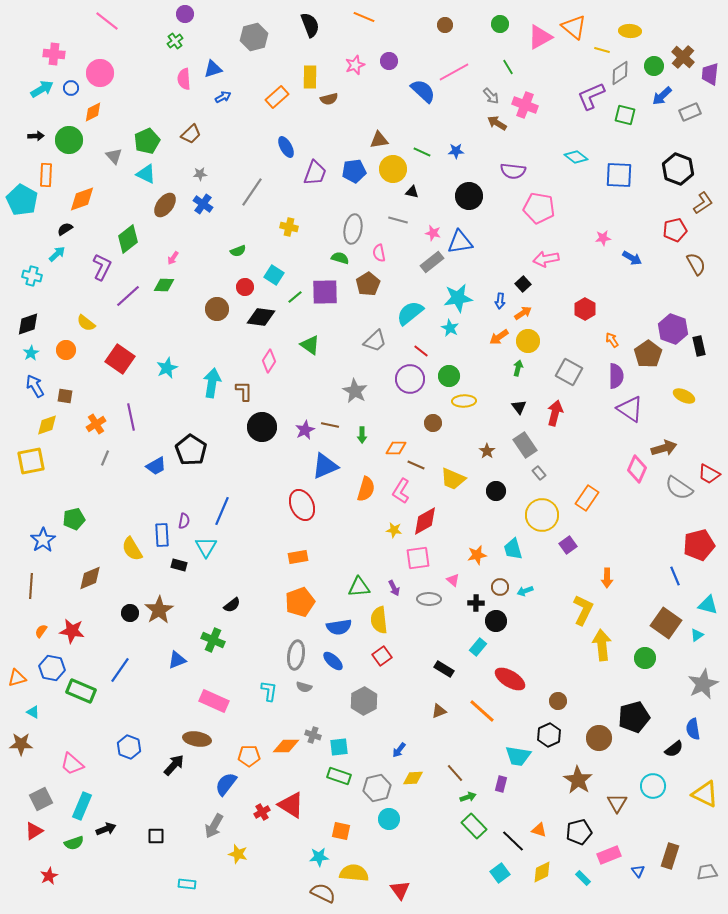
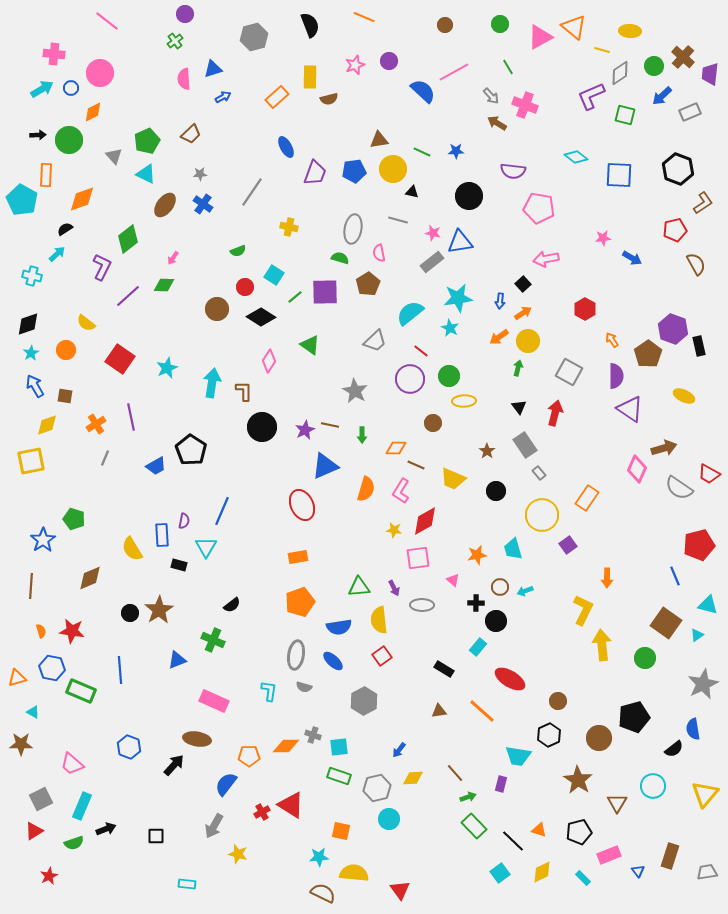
black arrow at (36, 136): moved 2 px right, 1 px up
black diamond at (261, 317): rotated 24 degrees clockwise
green pentagon at (74, 519): rotated 30 degrees clockwise
gray ellipse at (429, 599): moved 7 px left, 6 px down
orange semicircle at (41, 631): rotated 128 degrees clockwise
blue line at (120, 670): rotated 40 degrees counterclockwise
brown triangle at (439, 711): rotated 14 degrees clockwise
yellow triangle at (705, 794): rotated 44 degrees clockwise
